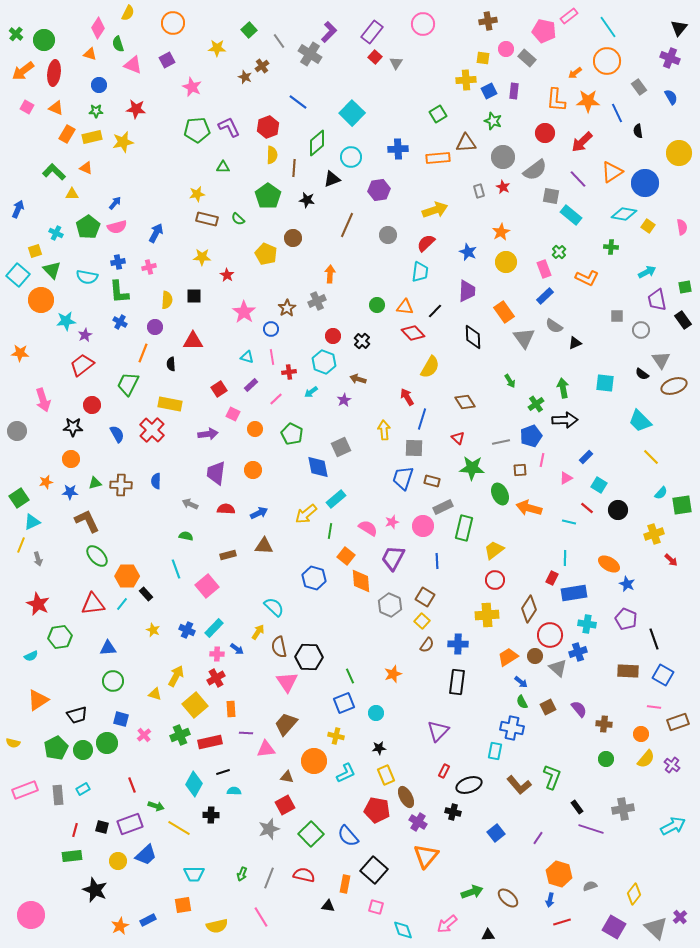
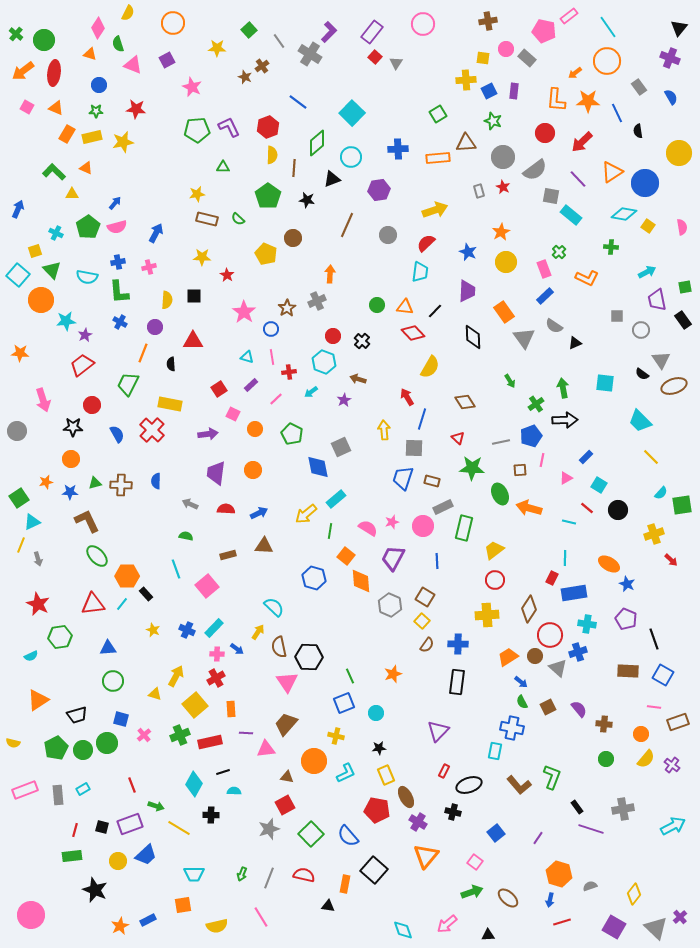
pink square at (376, 907): moved 99 px right, 45 px up; rotated 21 degrees clockwise
